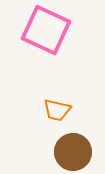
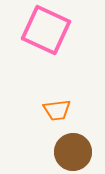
orange trapezoid: rotated 20 degrees counterclockwise
